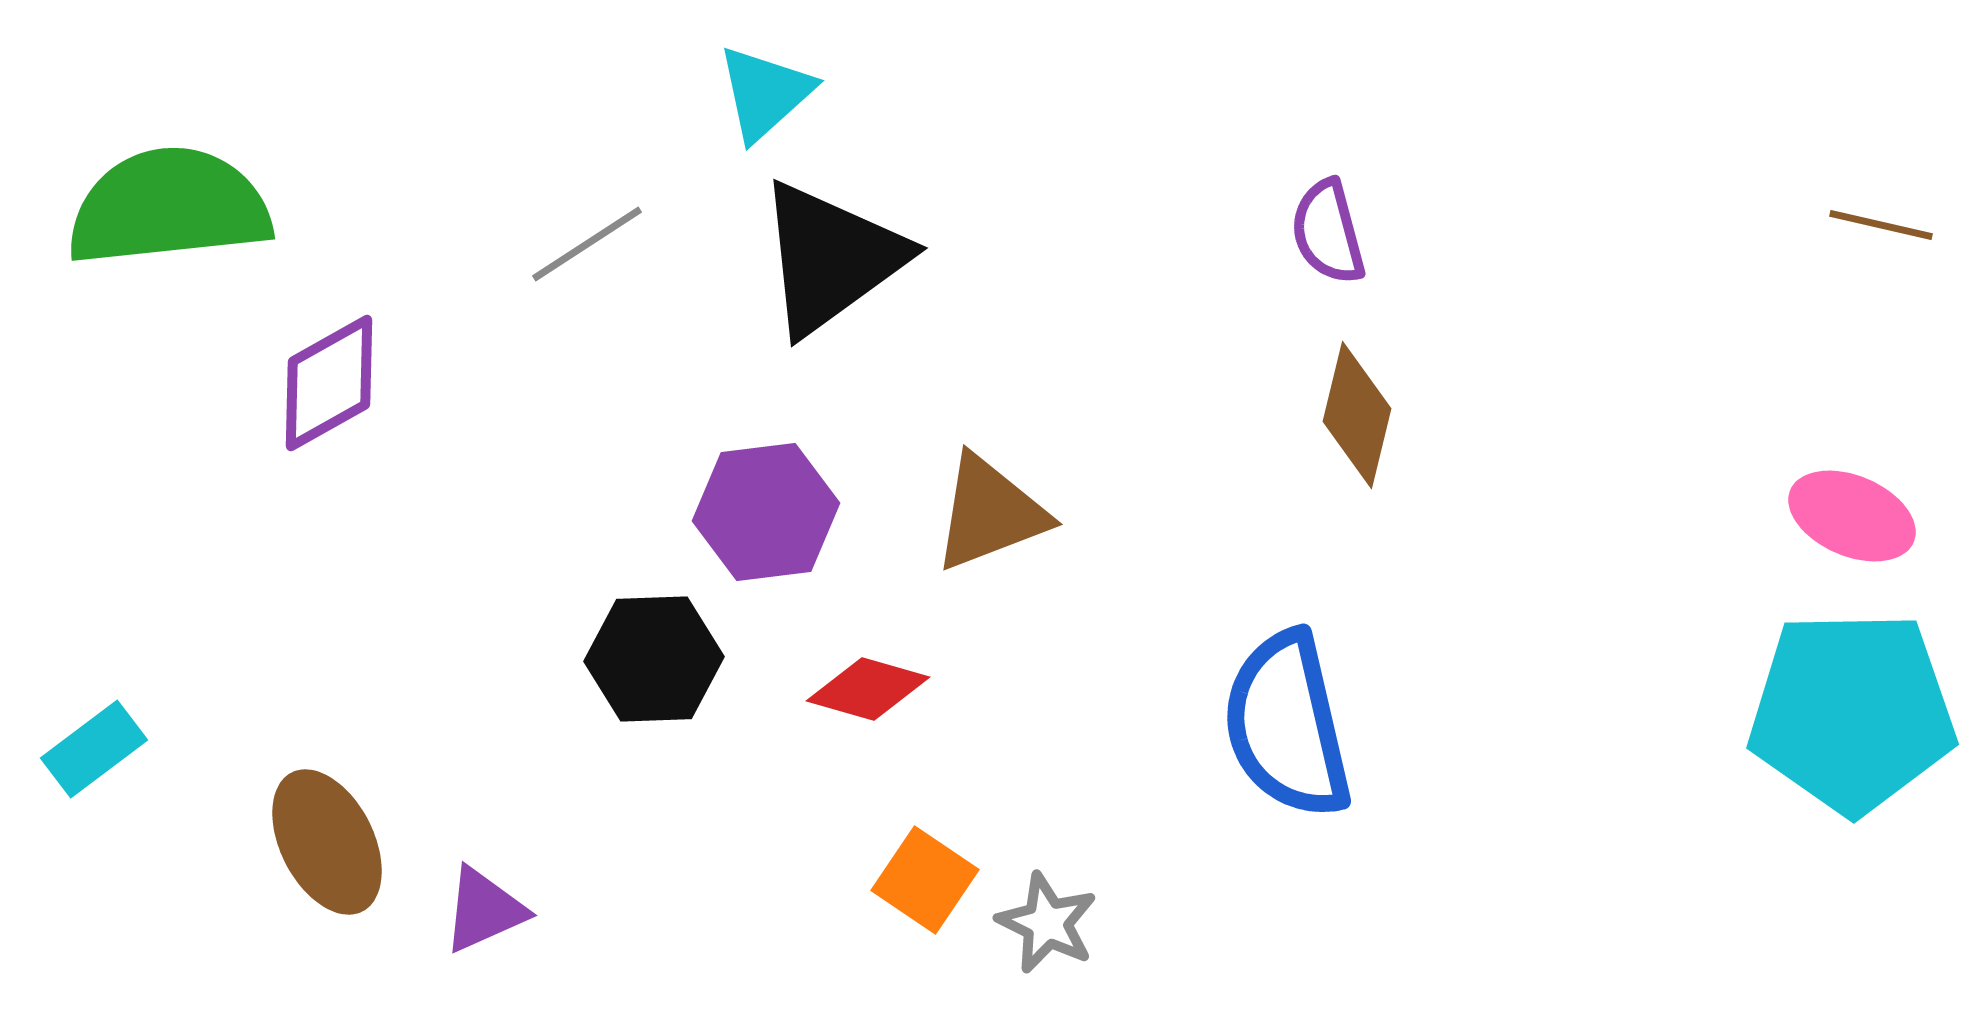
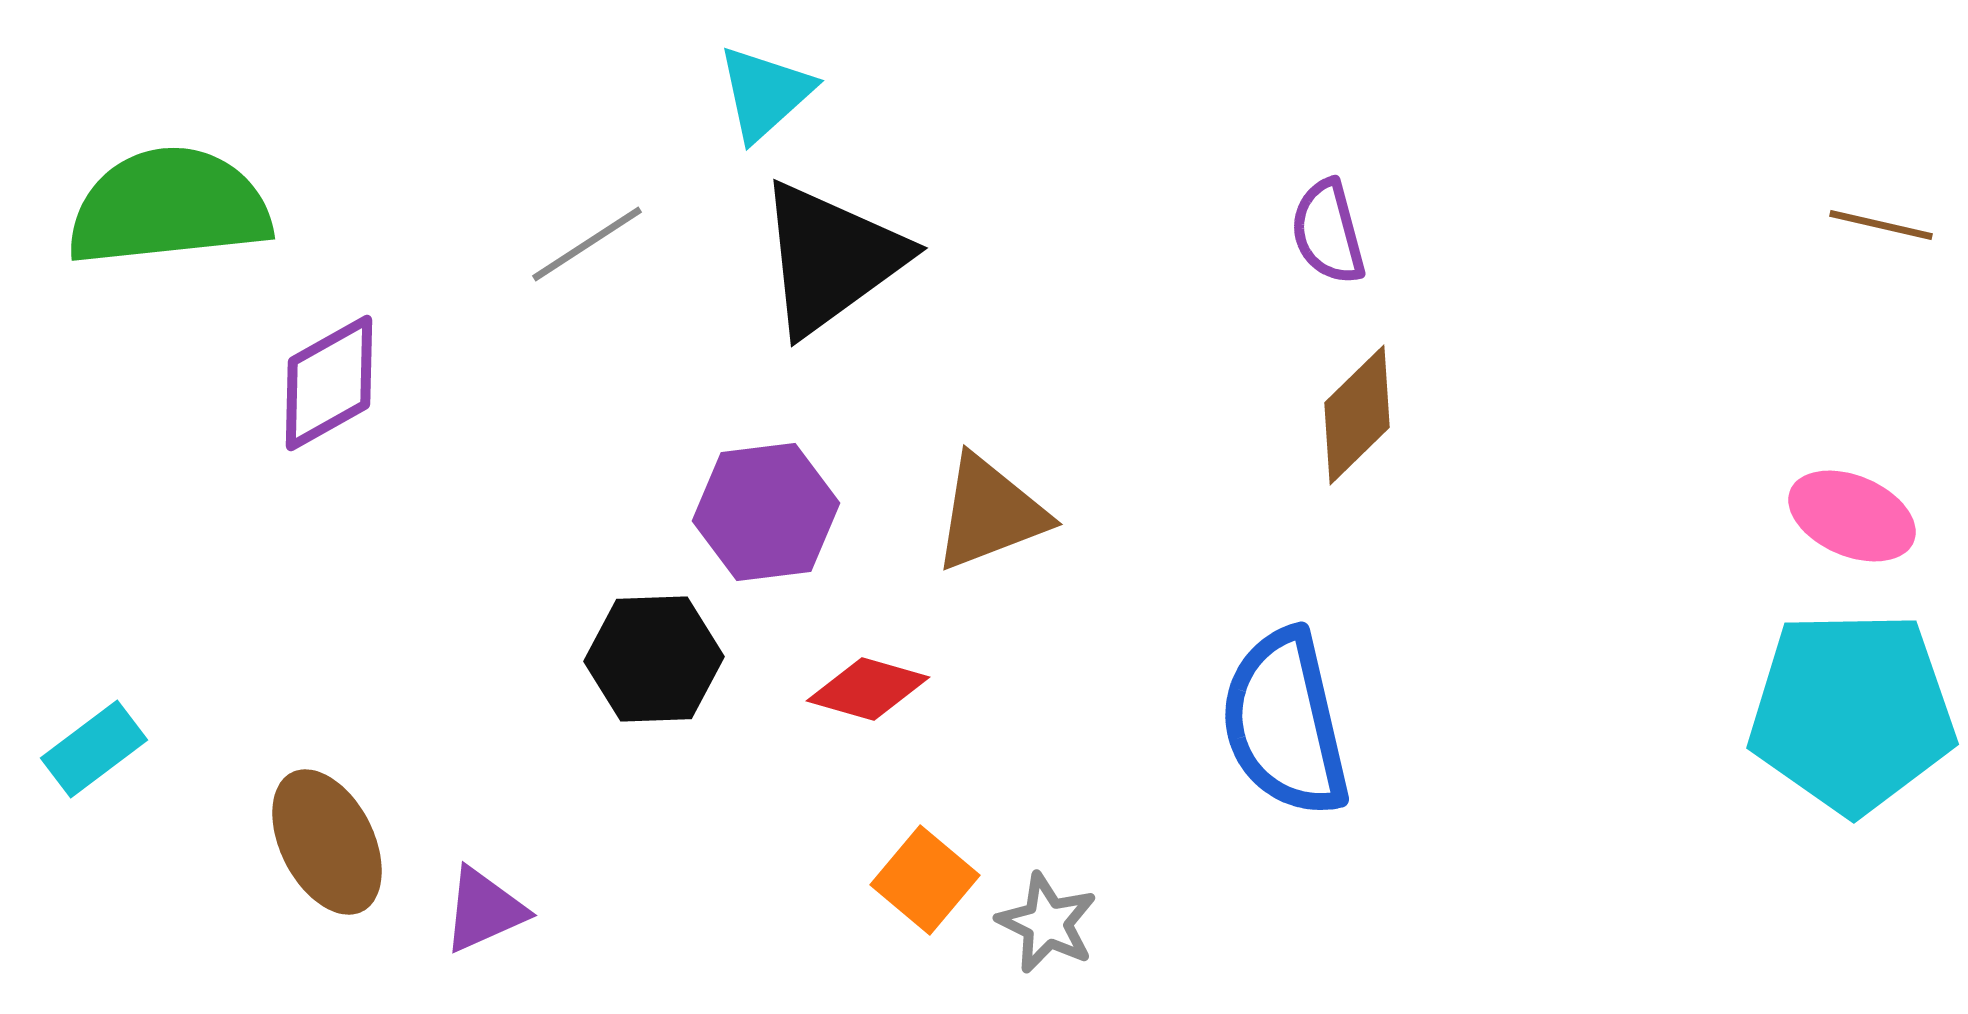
brown diamond: rotated 32 degrees clockwise
blue semicircle: moved 2 px left, 2 px up
orange square: rotated 6 degrees clockwise
